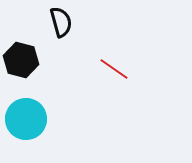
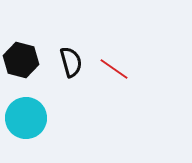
black semicircle: moved 10 px right, 40 px down
cyan circle: moved 1 px up
